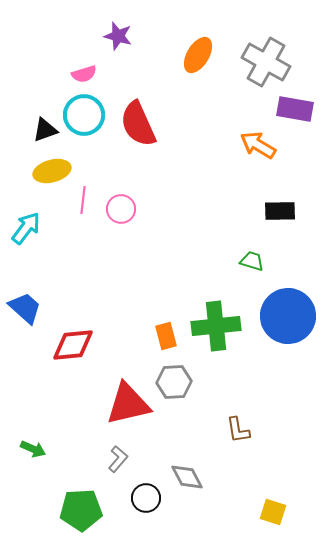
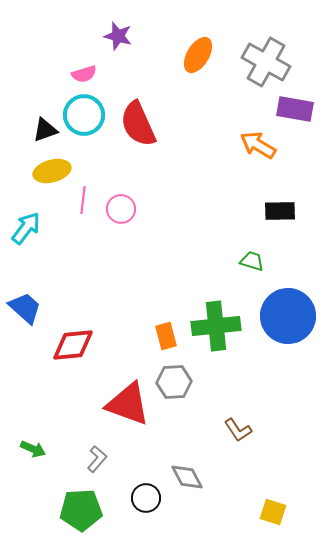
red triangle: rotated 33 degrees clockwise
brown L-shape: rotated 24 degrees counterclockwise
gray L-shape: moved 21 px left
